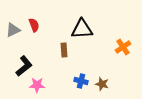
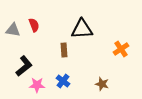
gray triangle: rotated 35 degrees clockwise
orange cross: moved 2 px left, 2 px down
blue cross: moved 18 px left; rotated 24 degrees clockwise
